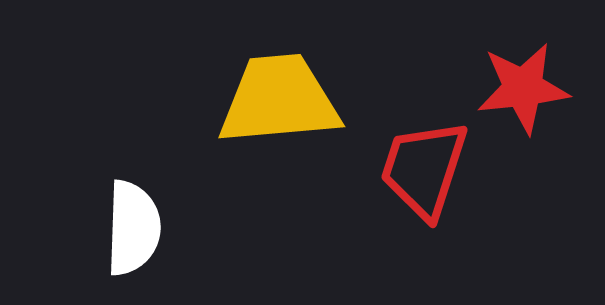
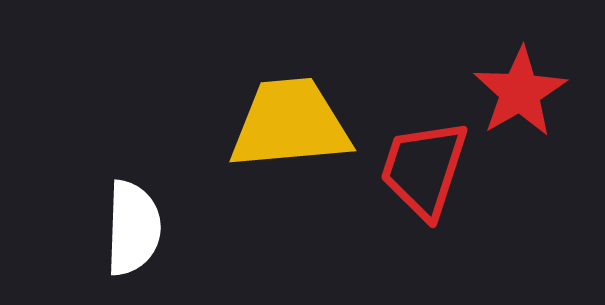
red star: moved 3 px left, 4 px down; rotated 24 degrees counterclockwise
yellow trapezoid: moved 11 px right, 24 px down
